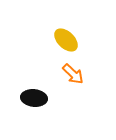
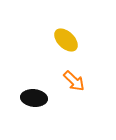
orange arrow: moved 1 px right, 7 px down
